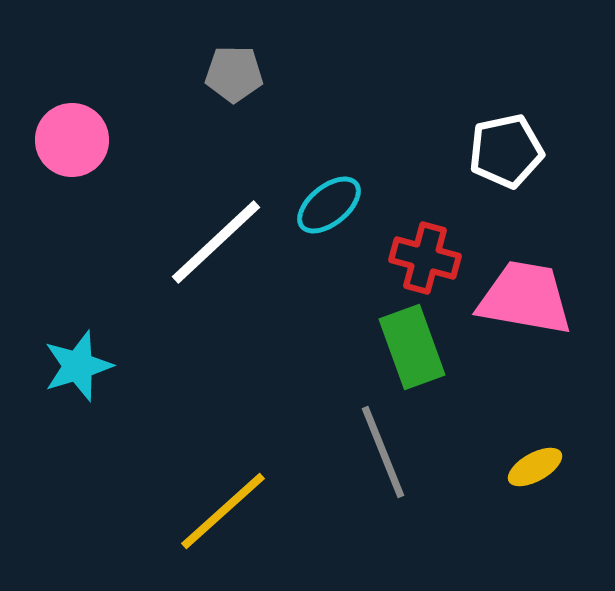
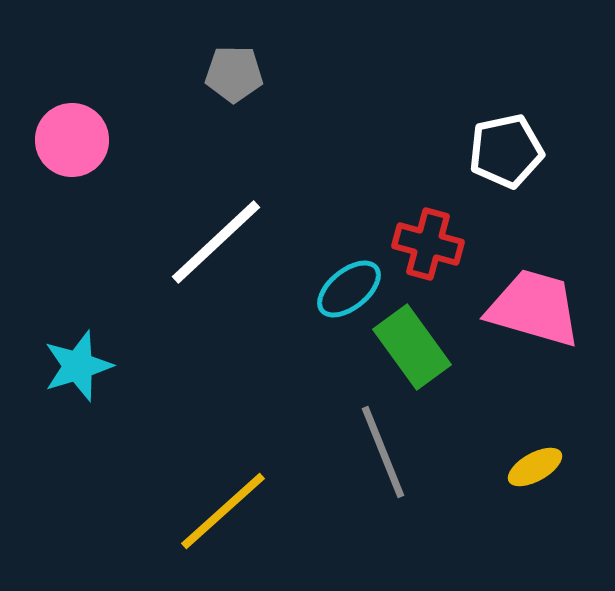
cyan ellipse: moved 20 px right, 84 px down
red cross: moved 3 px right, 14 px up
pink trapezoid: moved 9 px right, 10 px down; rotated 6 degrees clockwise
green rectangle: rotated 16 degrees counterclockwise
